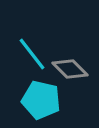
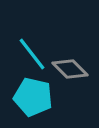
cyan pentagon: moved 8 px left, 3 px up
